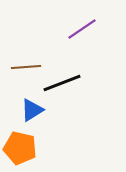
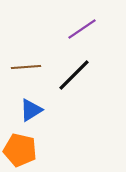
black line: moved 12 px right, 8 px up; rotated 24 degrees counterclockwise
blue triangle: moved 1 px left
orange pentagon: moved 2 px down
